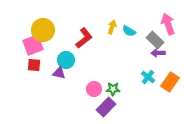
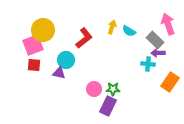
cyan cross: moved 13 px up; rotated 32 degrees counterclockwise
purple rectangle: moved 2 px right, 1 px up; rotated 18 degrees counterclockwise
